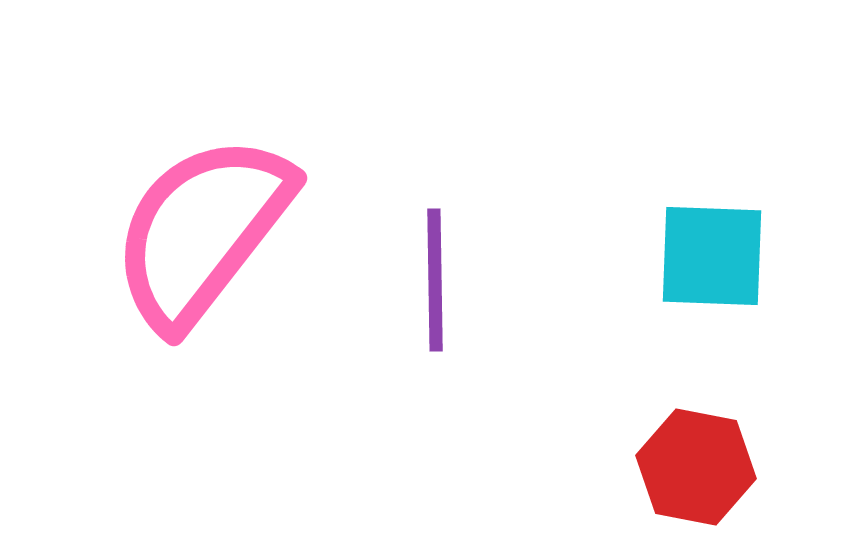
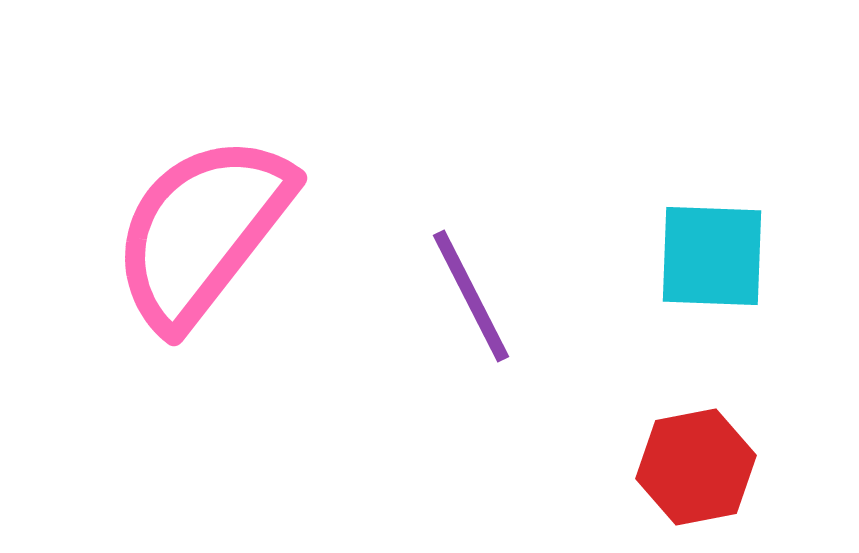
purple line: moved 36 px right, 16 px down; rotated 26 degrees counterclockwise
red hexagon: rotated 22 degrees counterclockwise
